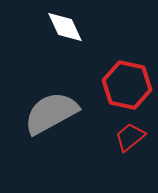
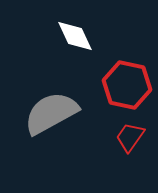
white diamond: moved 10 px right, 9 px down
red trapezoid: rotated 16 degrees counterclockwise
